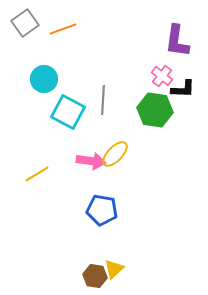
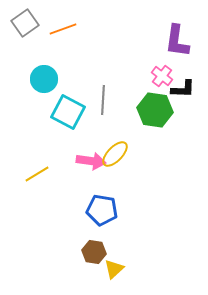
brown hexagon: moved 1 px left, 24 px up
